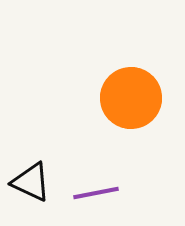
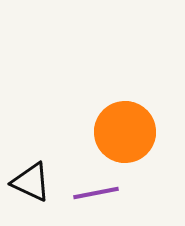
orange circle: moved 6 px left, 34 px down
